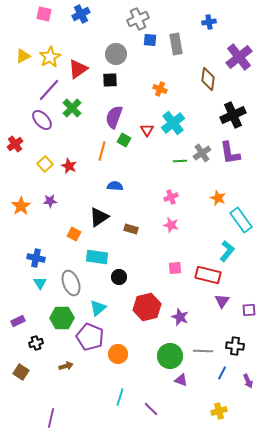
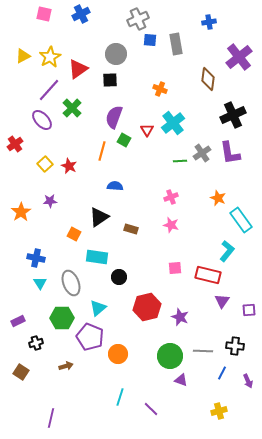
orange star at (21, 206): moved 6 px down
